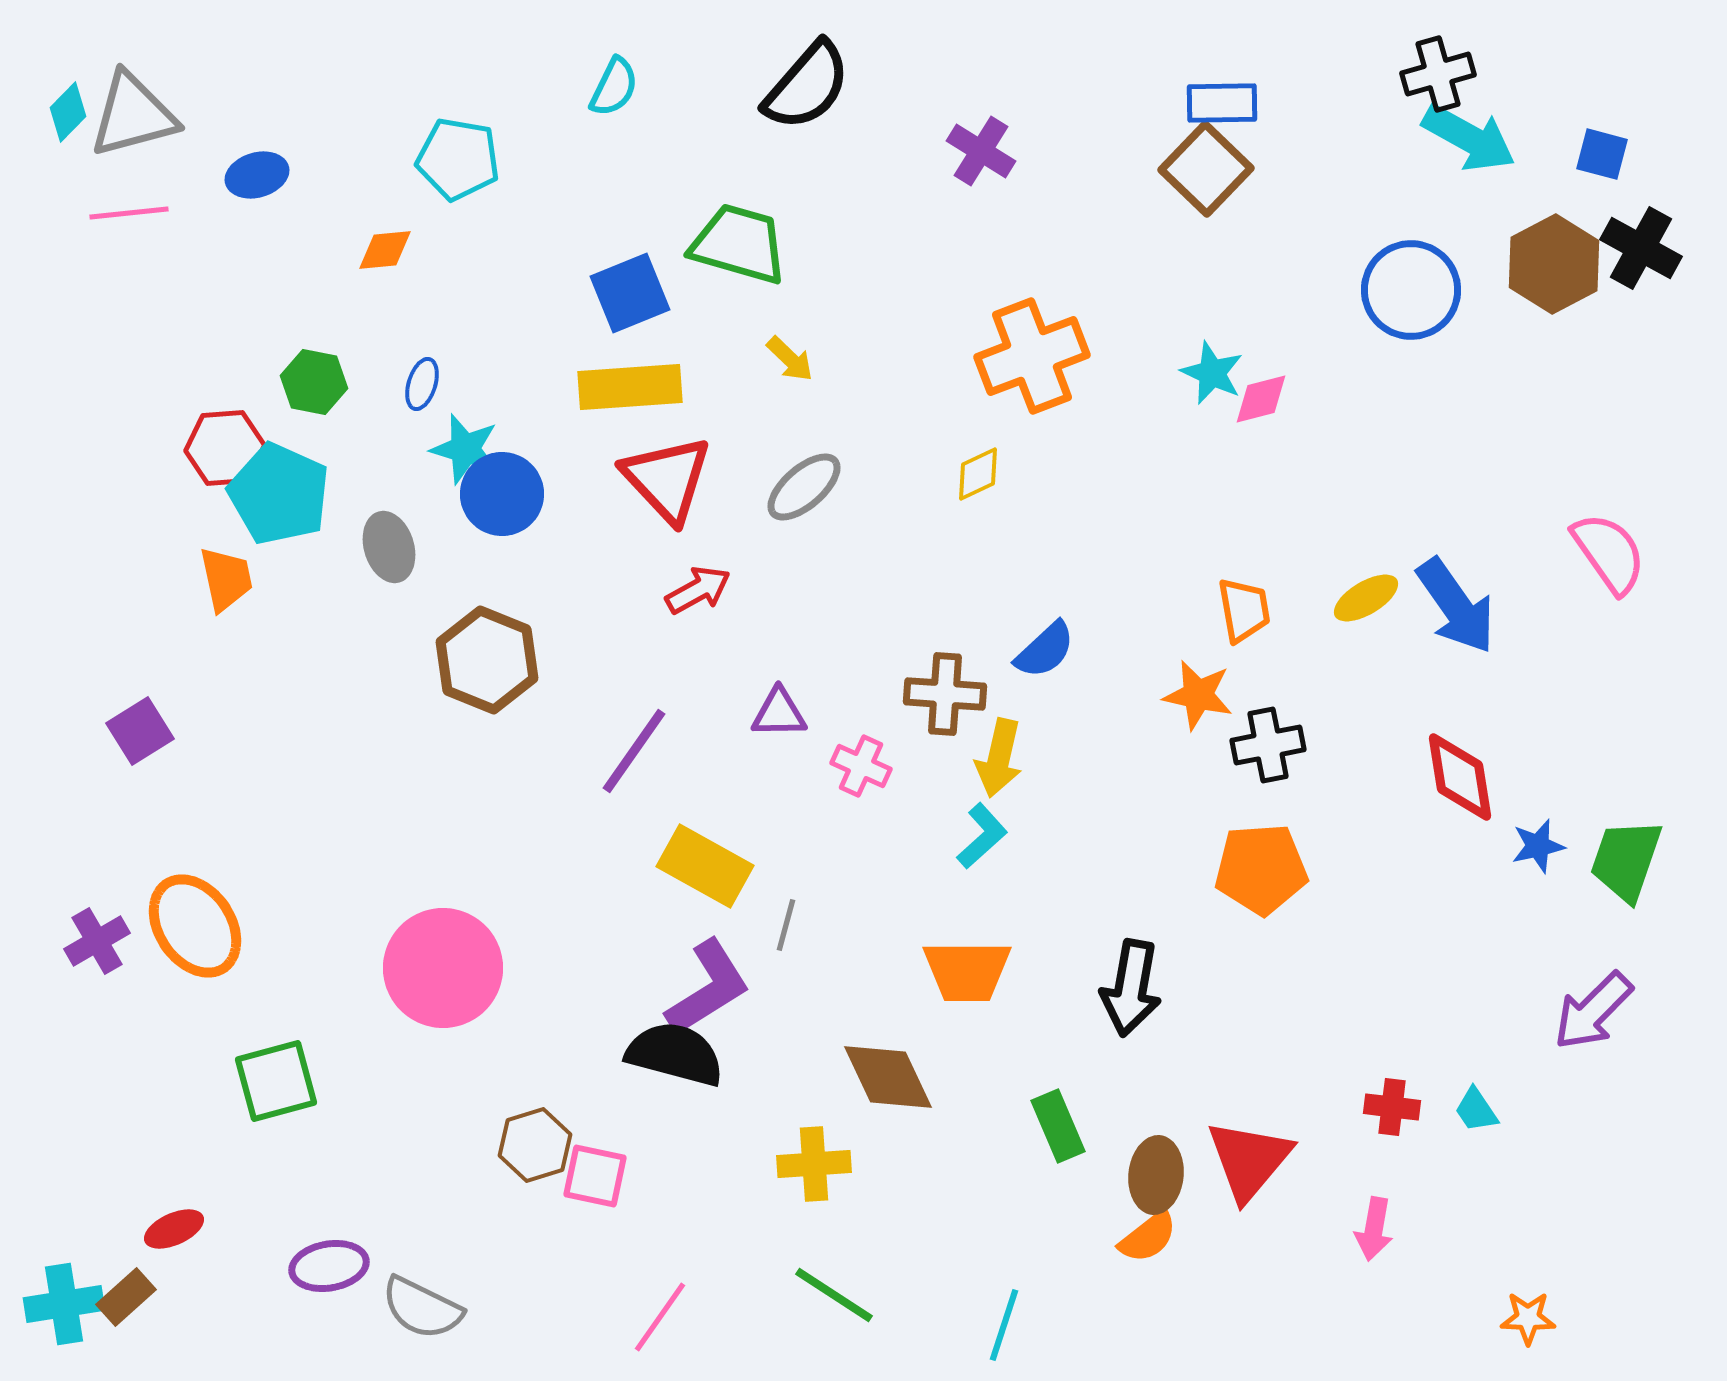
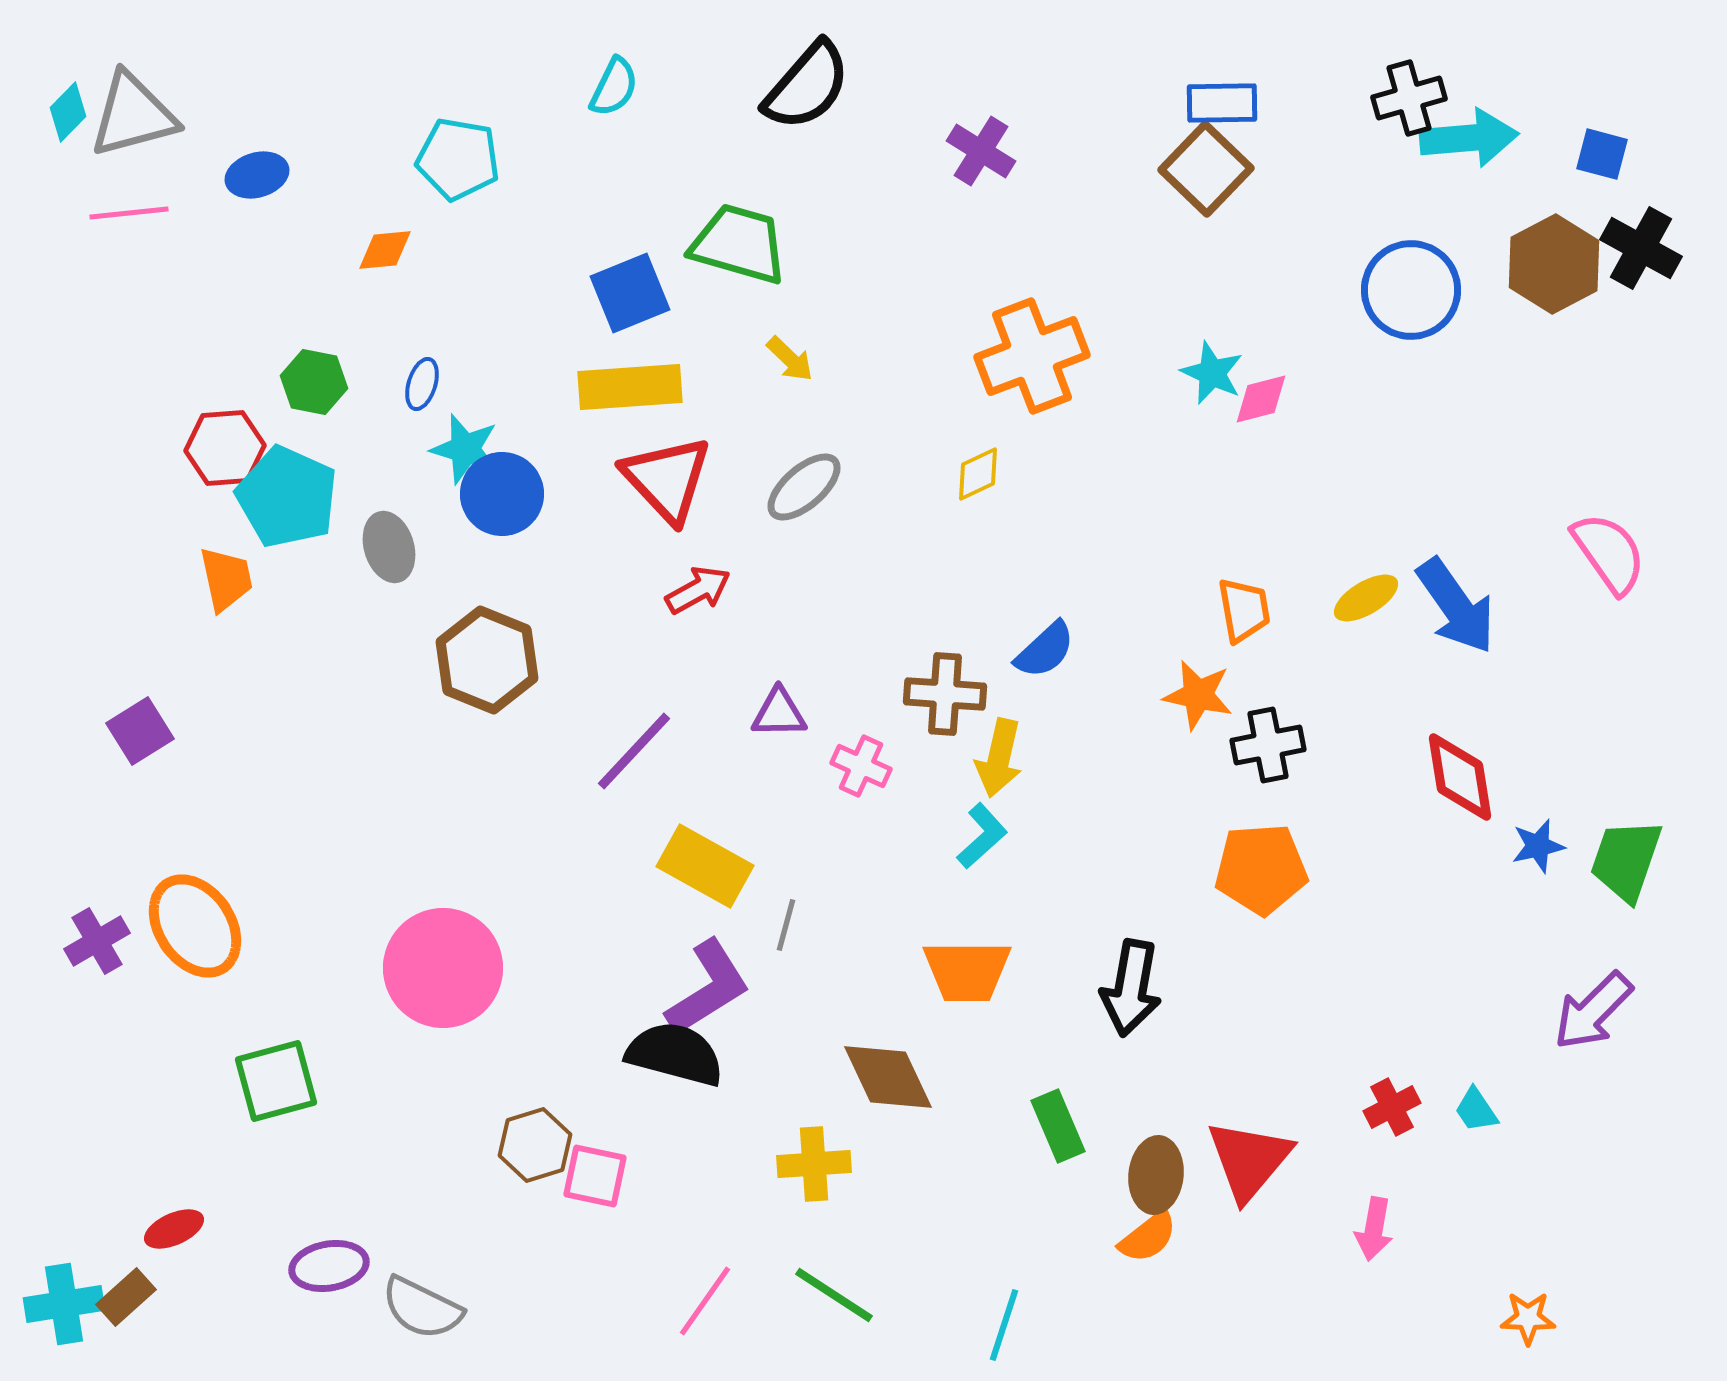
black cross at (1438, 74): moved 29 px left, 24 px down
cyan arrow at (1469, 138): rotated 34 degrees counterclockwise
cyan pentagon at (279, 494): moved 8 px right, 3 px down
purple line at (634, 751): rotated 8 degrees clockwise
red cross at (1392, 1107): rotated 34 degrees counterclockwise
pink line at (660, 1317): moved 45 px right, 16 px up
